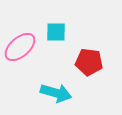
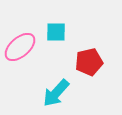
red pentagon: rotated 20 degrees counterclockwise
cyan arrow: rotated 116 degrees clockwise
